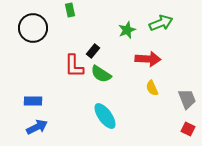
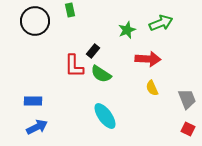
black circle: moved 2 px right, 7 px up
